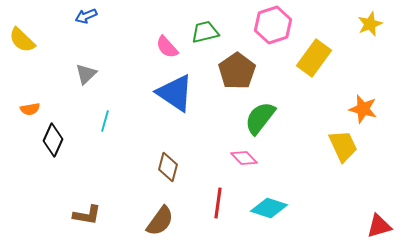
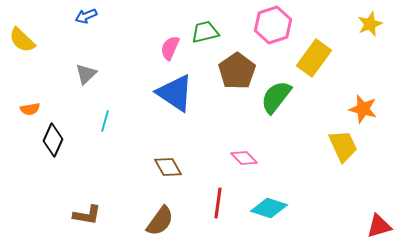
pink semicircle: moved 3 px right, 1 px down; rotated 65 degrees clockwise
green semicircle: moved 16 px right, 21 px up
brown diamond: rotated 44 degrees counterclockwise
